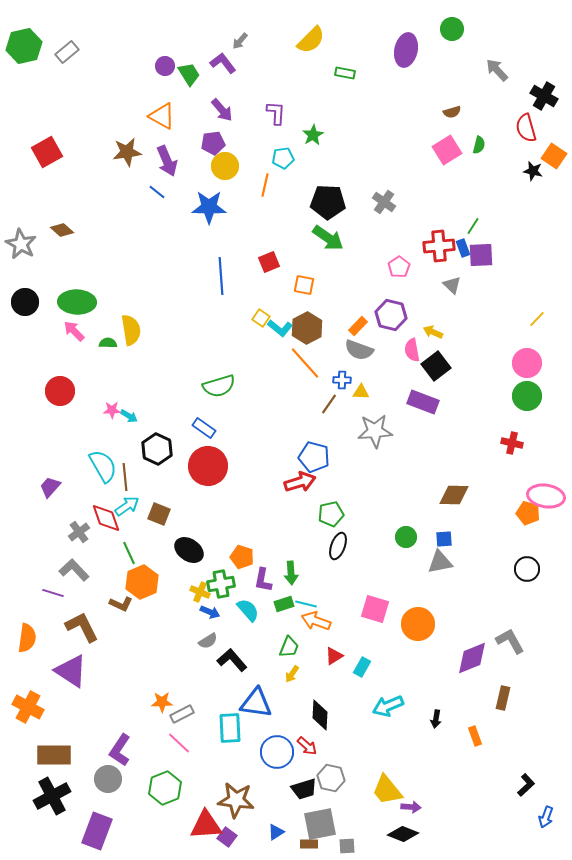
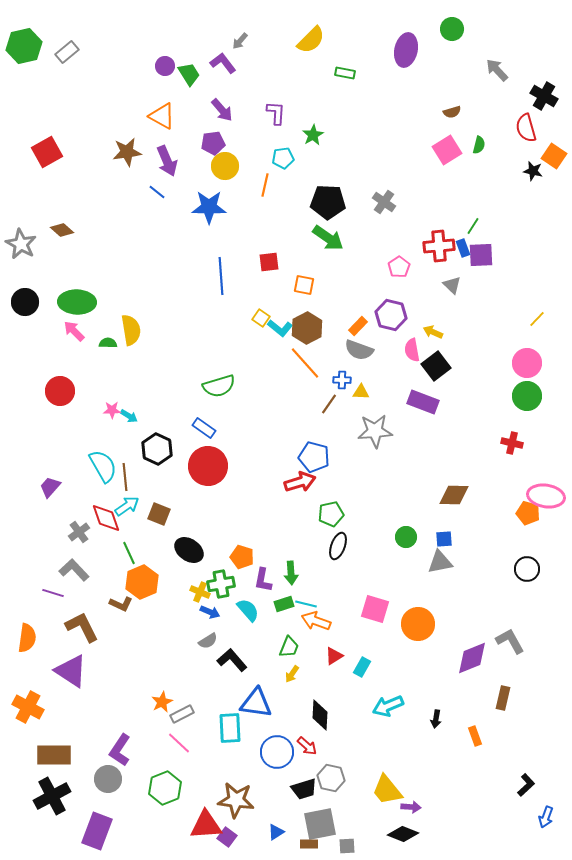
red square at (269, 262): rotated 15 degrees clockwise
orange star at (162, 702): rotated 25 degrees counterclockwise
